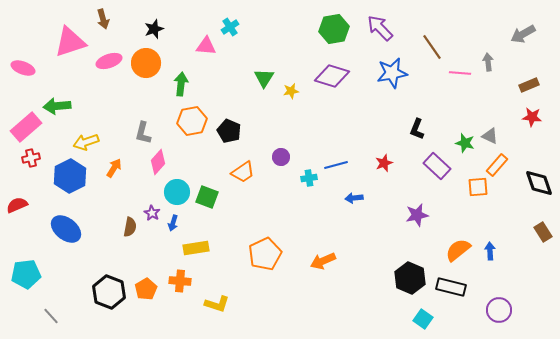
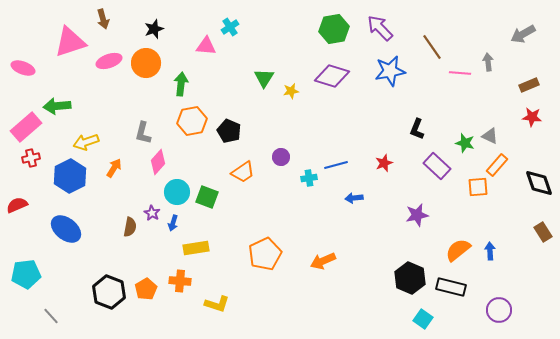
blue star at (392, 73): moved 2 px left, 2 px up
